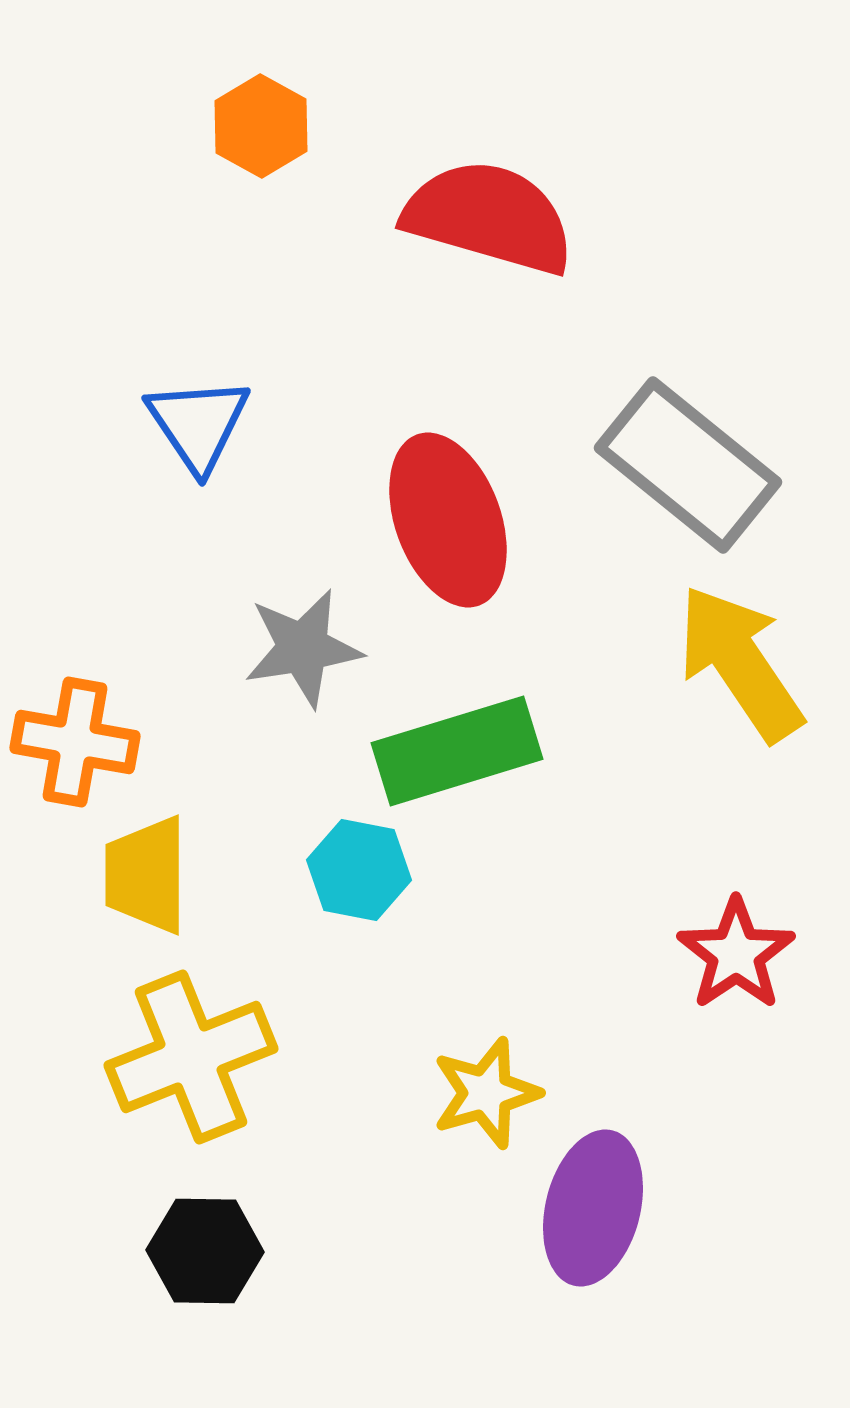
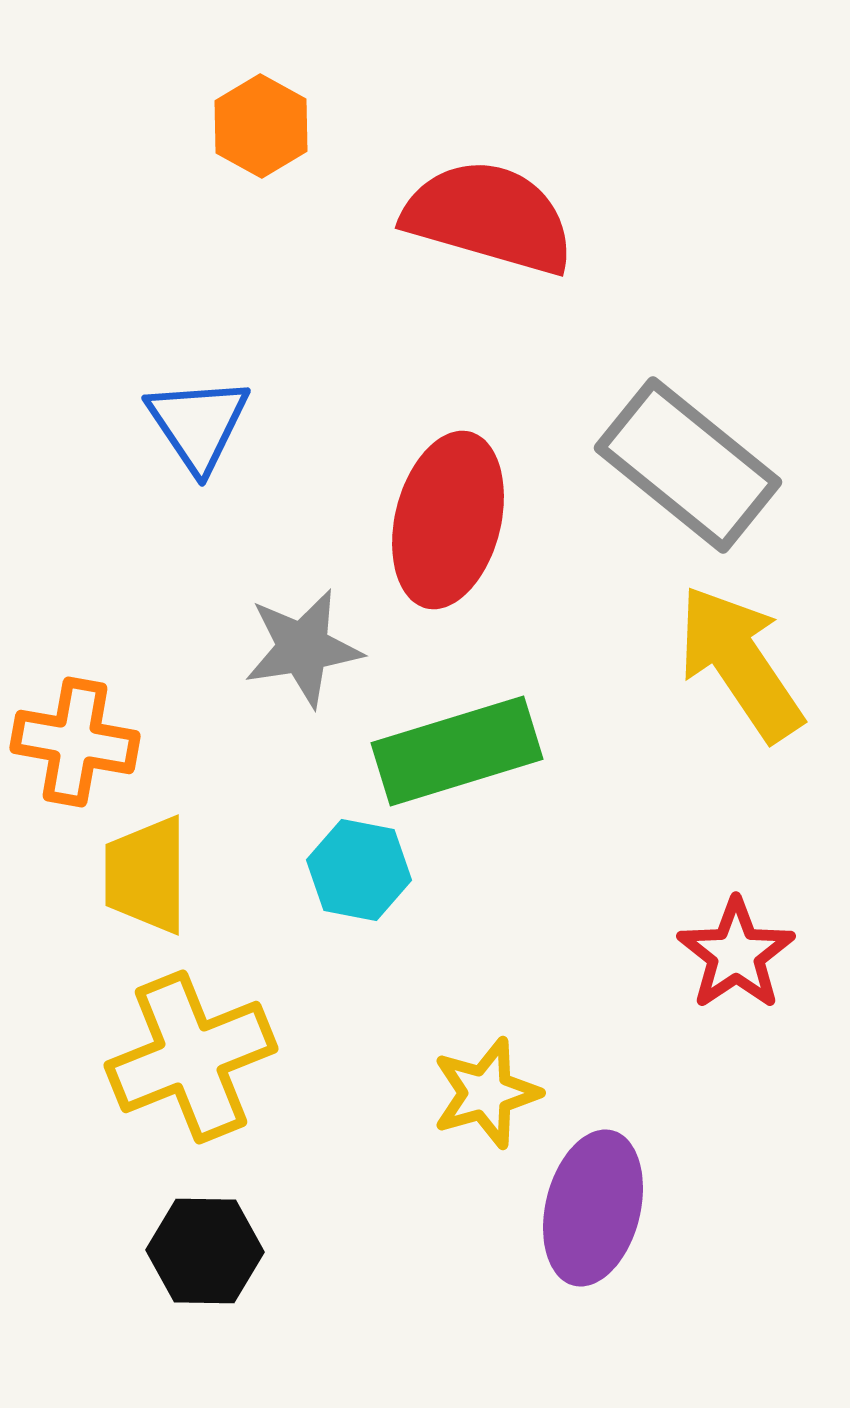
red ellipse: rotated 34 degrees clockwise
